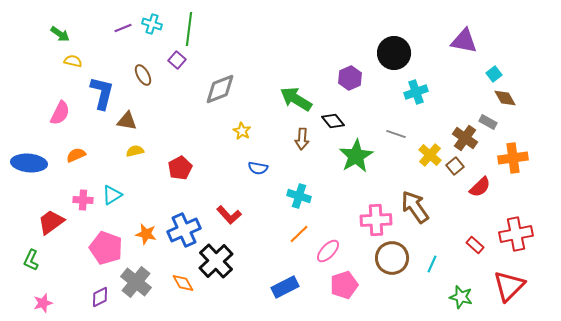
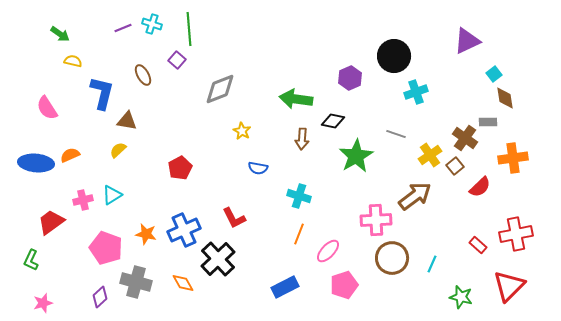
green line at (189, 29): rotated 12 degrees counterclockwise
purple triangle at (464, 41): moved 3 px right; rotated 36 degrees counterclockwise
black circle at (394, 53): moved 3 px down
brown diamond at (505, 98): rotated 20 degrees clockwise
green arrow at (296, 99): rotated 24 degrees counterclockwise
pink semicircle at (60, 113): moved 13 px left, 5 px up; rotated 120 degrees clockwise
black diamond at (333, 121): rotated 40 degrees counterclockwise
gray rectangle at (488, 122): rotated 30 degrees counterclockwise
yellow semicircle at (135, 151): moved 17 px left, 1 px up; rotated 30 degrees counterclockwise
orange semicircle at (76, 155): moved 6 px left
yellow cross at (430, 155): rotated 15 degrees clockwise
blue ellipse at (29, 163): moved 7 px right
pink cross at (83, 200): rotated 18 degrees counterclockwise
brown arrow at (415, 207): moved 11 px up; rotated 88 degrees clockwise
red L-shape at (229, 215): moved 5 px right, 3 px down; rotated 15 degrees clockwise
orange line at (299, 234): rotated 25 degrees counterclockwise
red rectangle at (475, 245): moved 3 px right
black cross at (216, 261): moved 2 px right, 2 px up
gray cross at (136, 282): rotated 24 degrees counterclockwise
purple diamond at (100, 297): rotated 15 degrees counterclockwise
